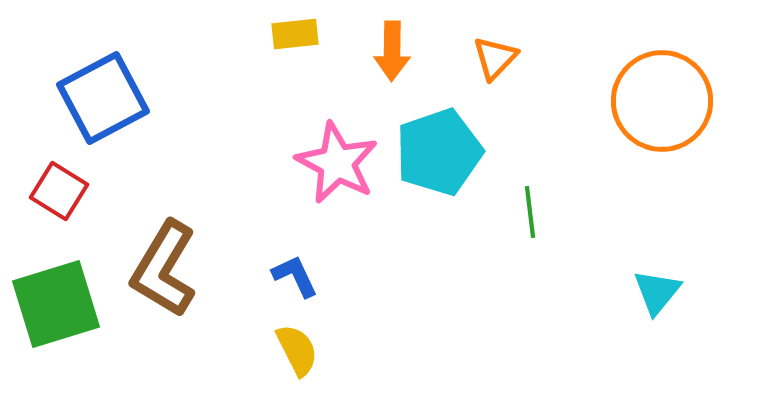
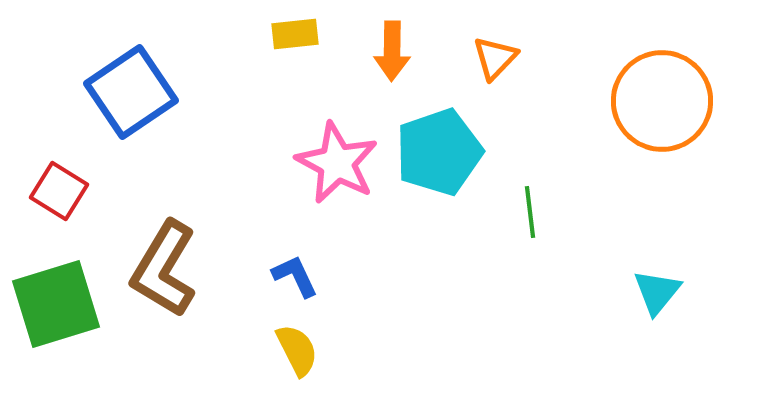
blue square: moved 28 px right, 6 px up; rotated 6 degrees counterclockwise
